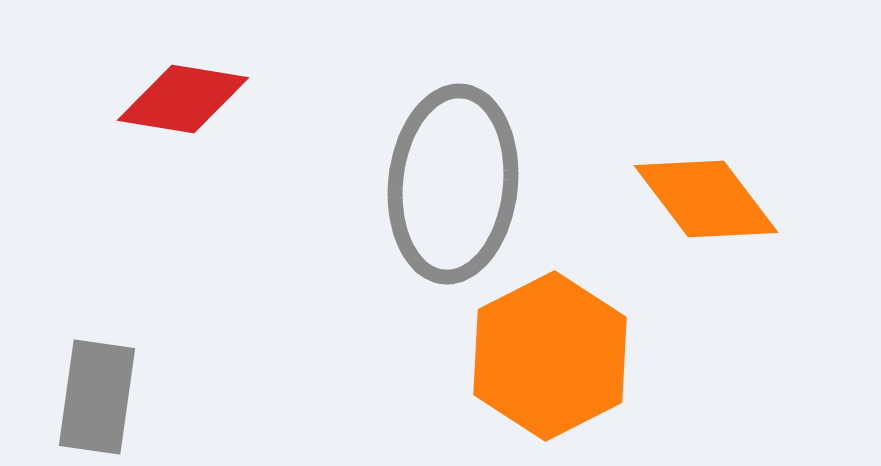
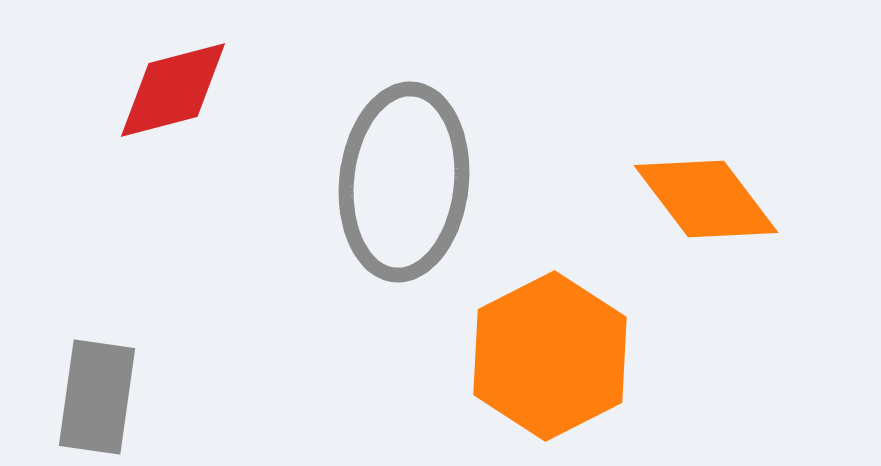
red diamond: moved 10 px left, 9 px up; rotated 24 degrees counterclockwise
gray ellipse: moved 49 px left, 2 px up
